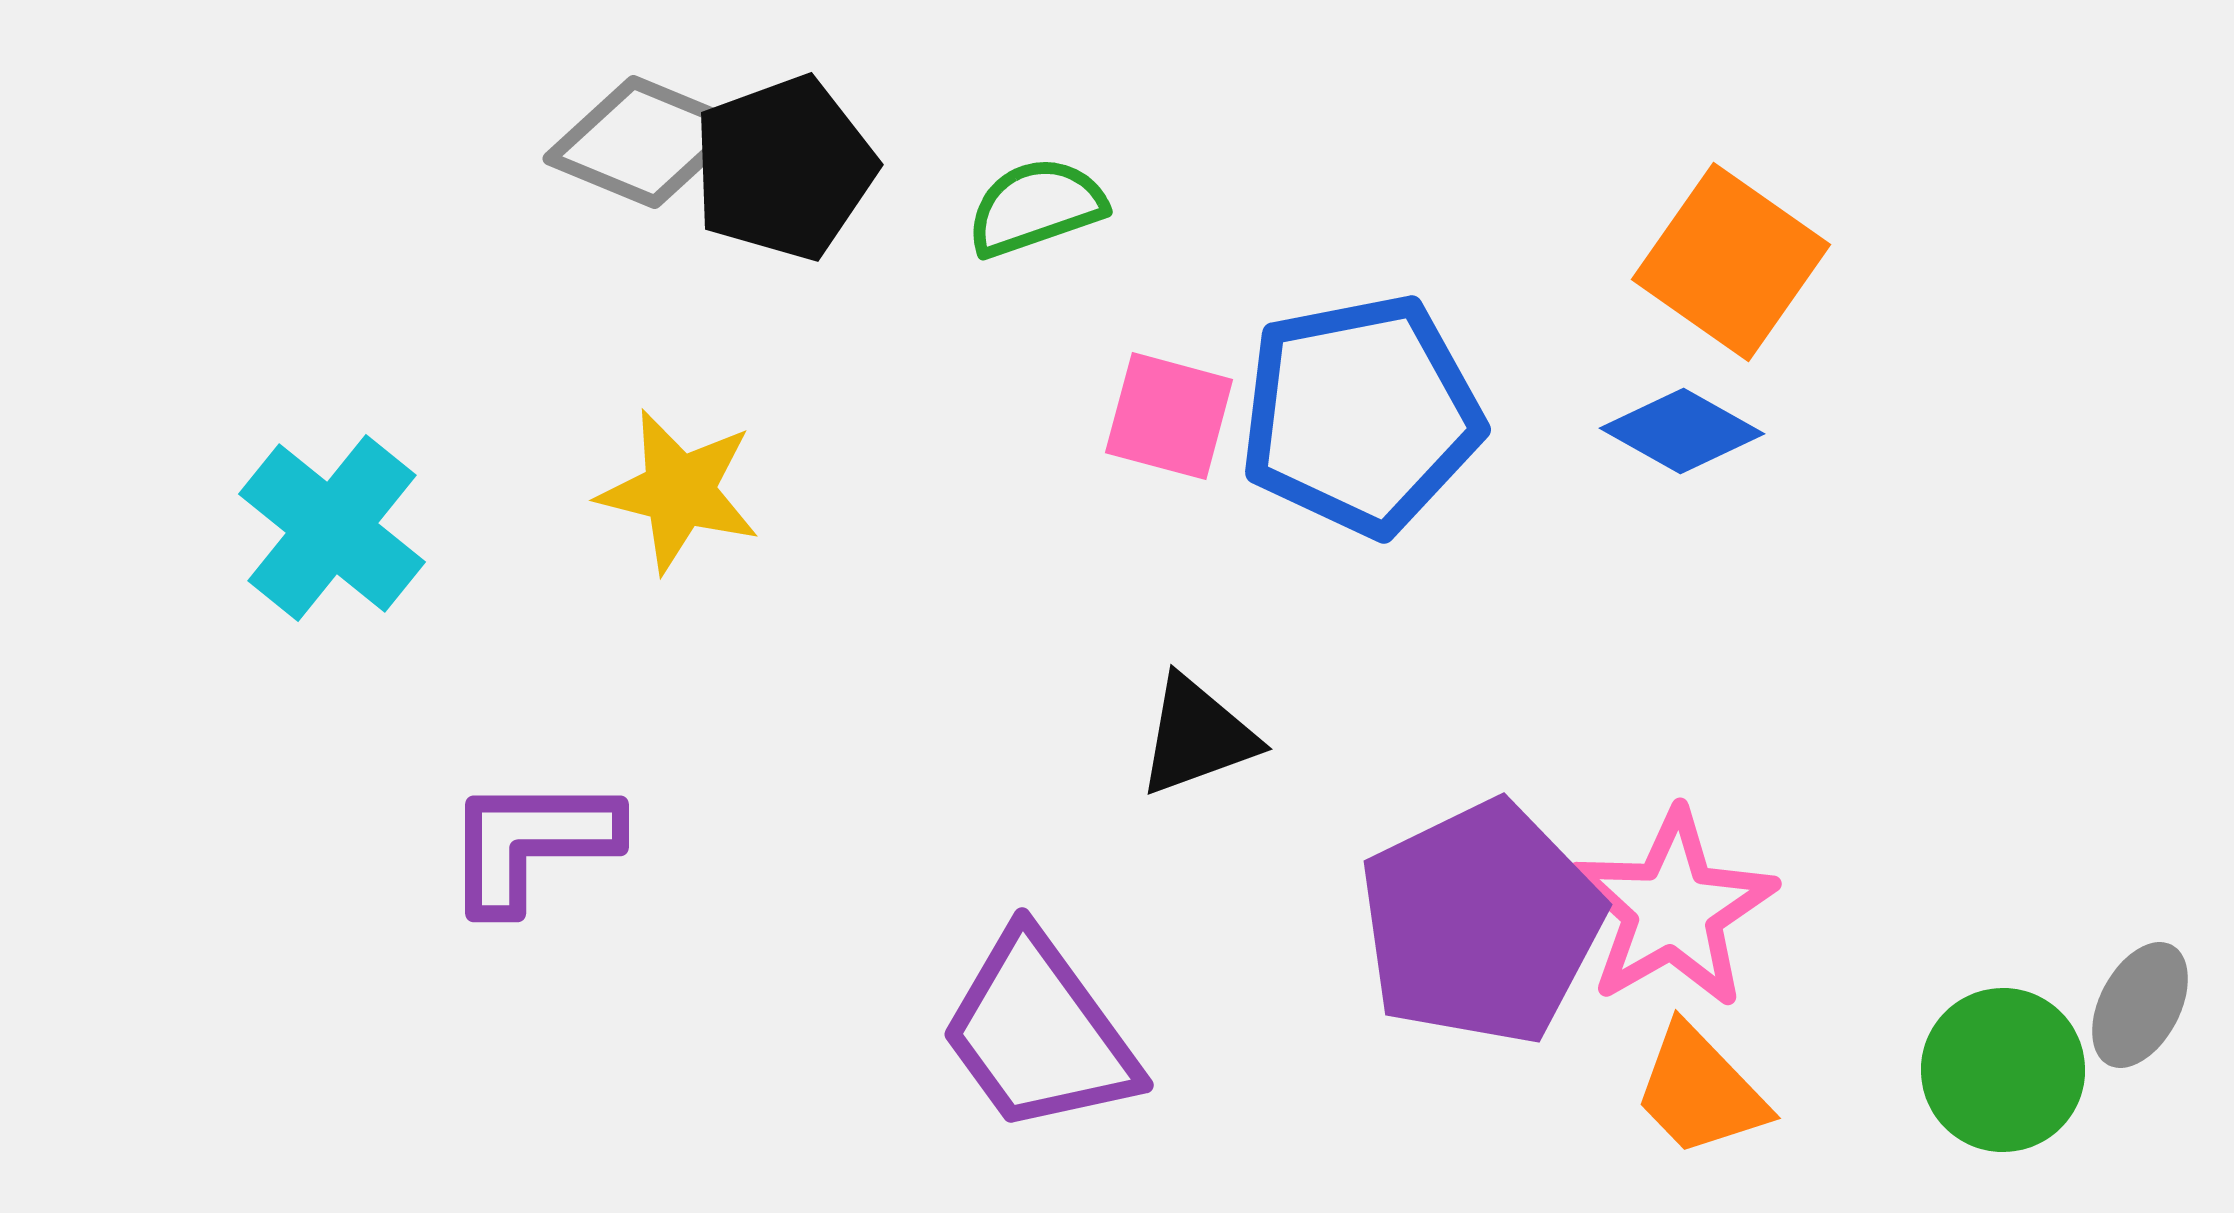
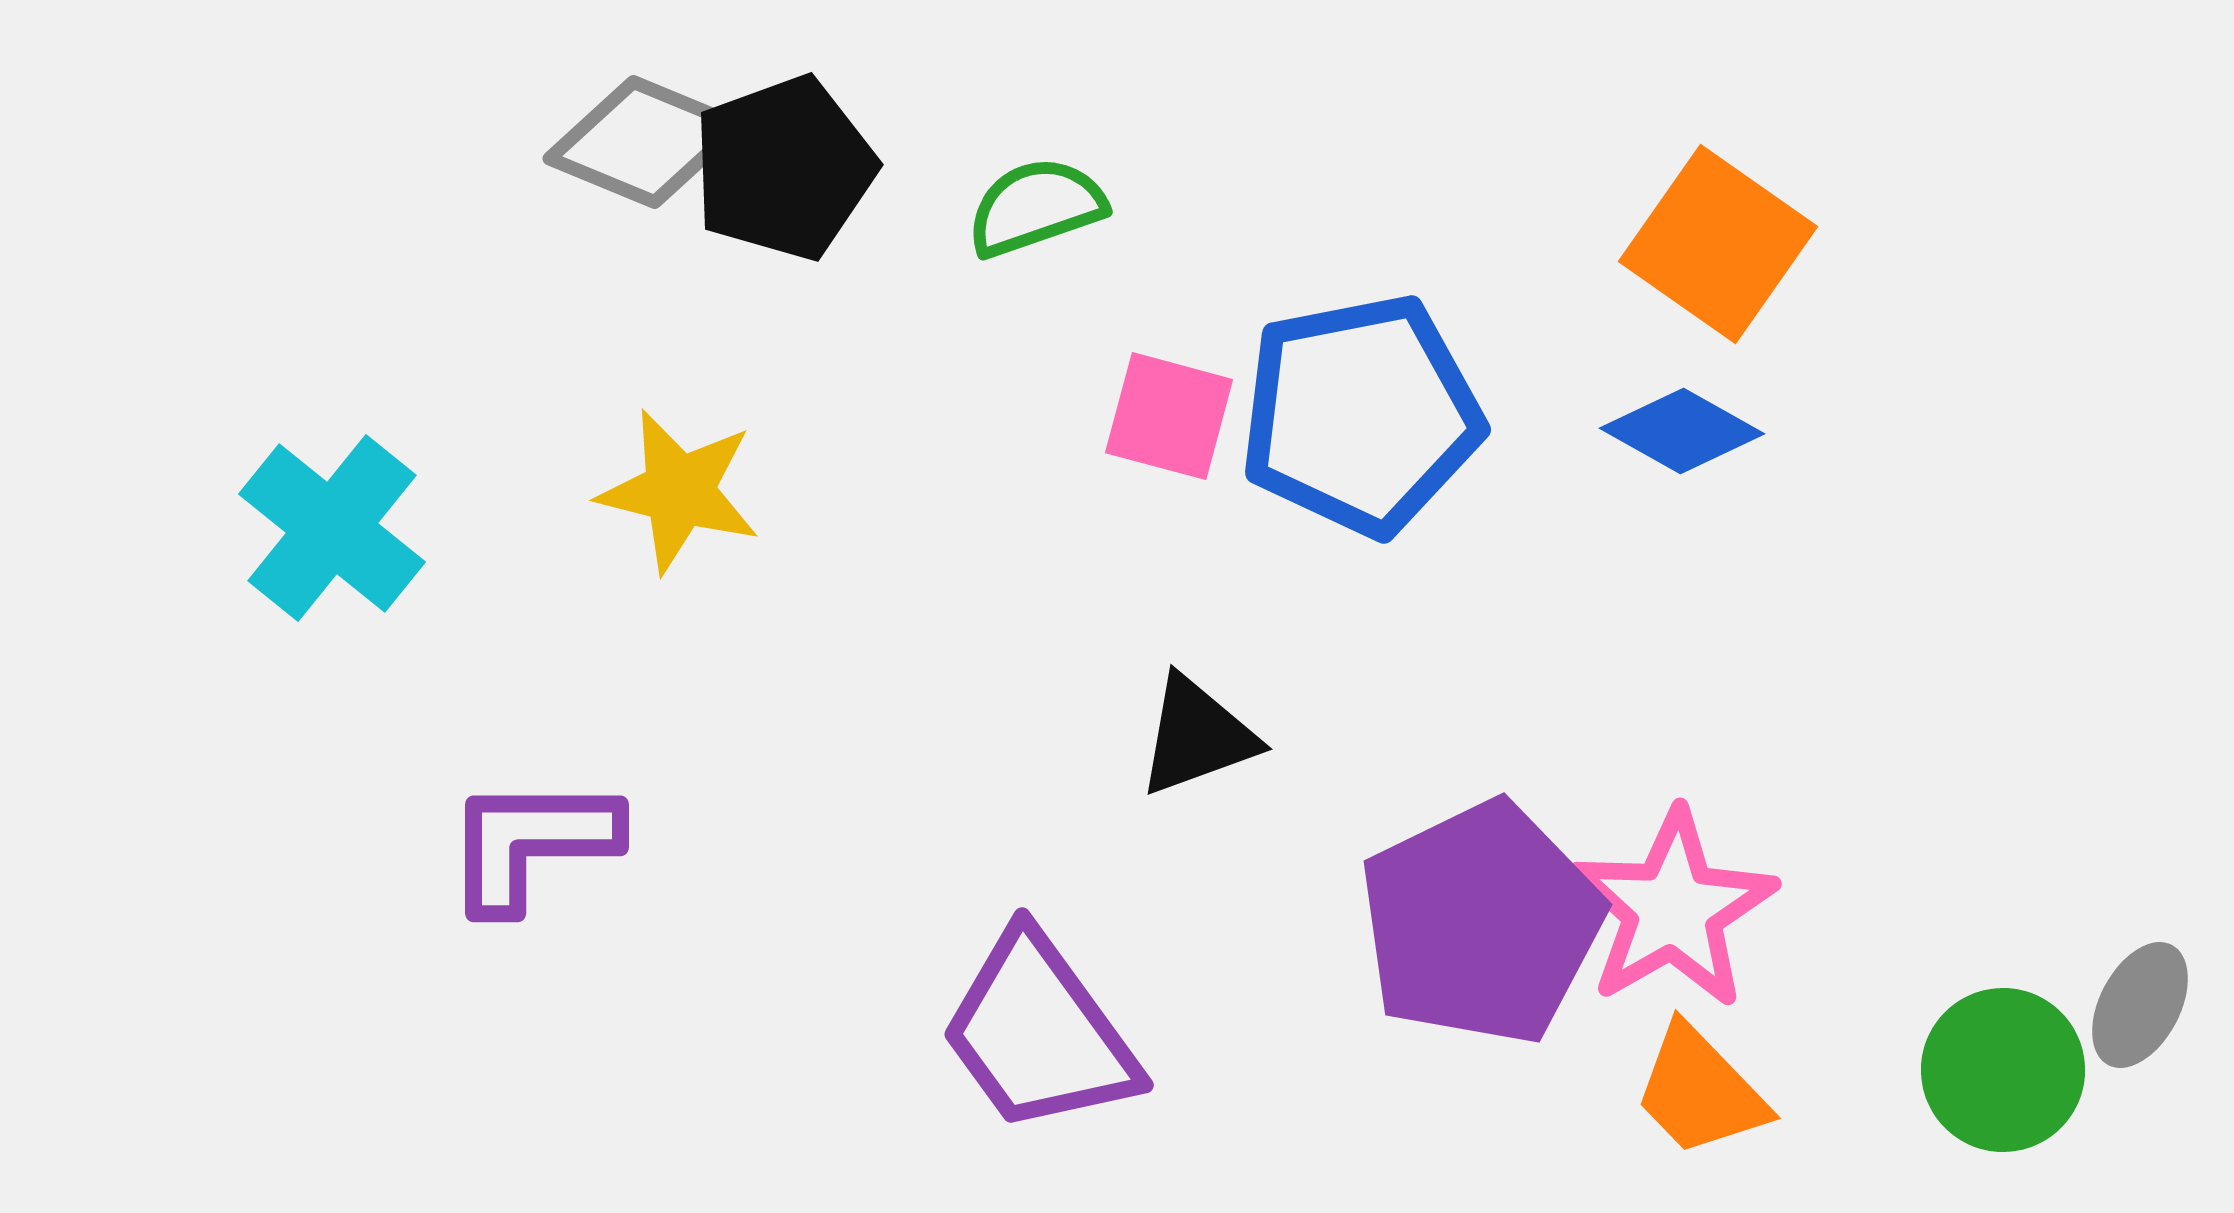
orange square: moved 13 px left, 18 px up
